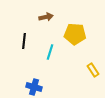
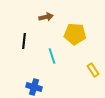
cyan line: moved 2 px right, 4 px down; rotated 35 degrees counterclockwise
